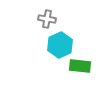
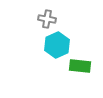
cyan hexagon: moved 3 px left
